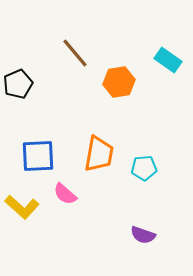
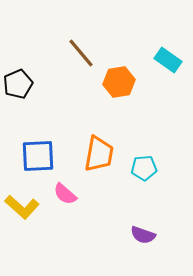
brown line: moved 6 px right
